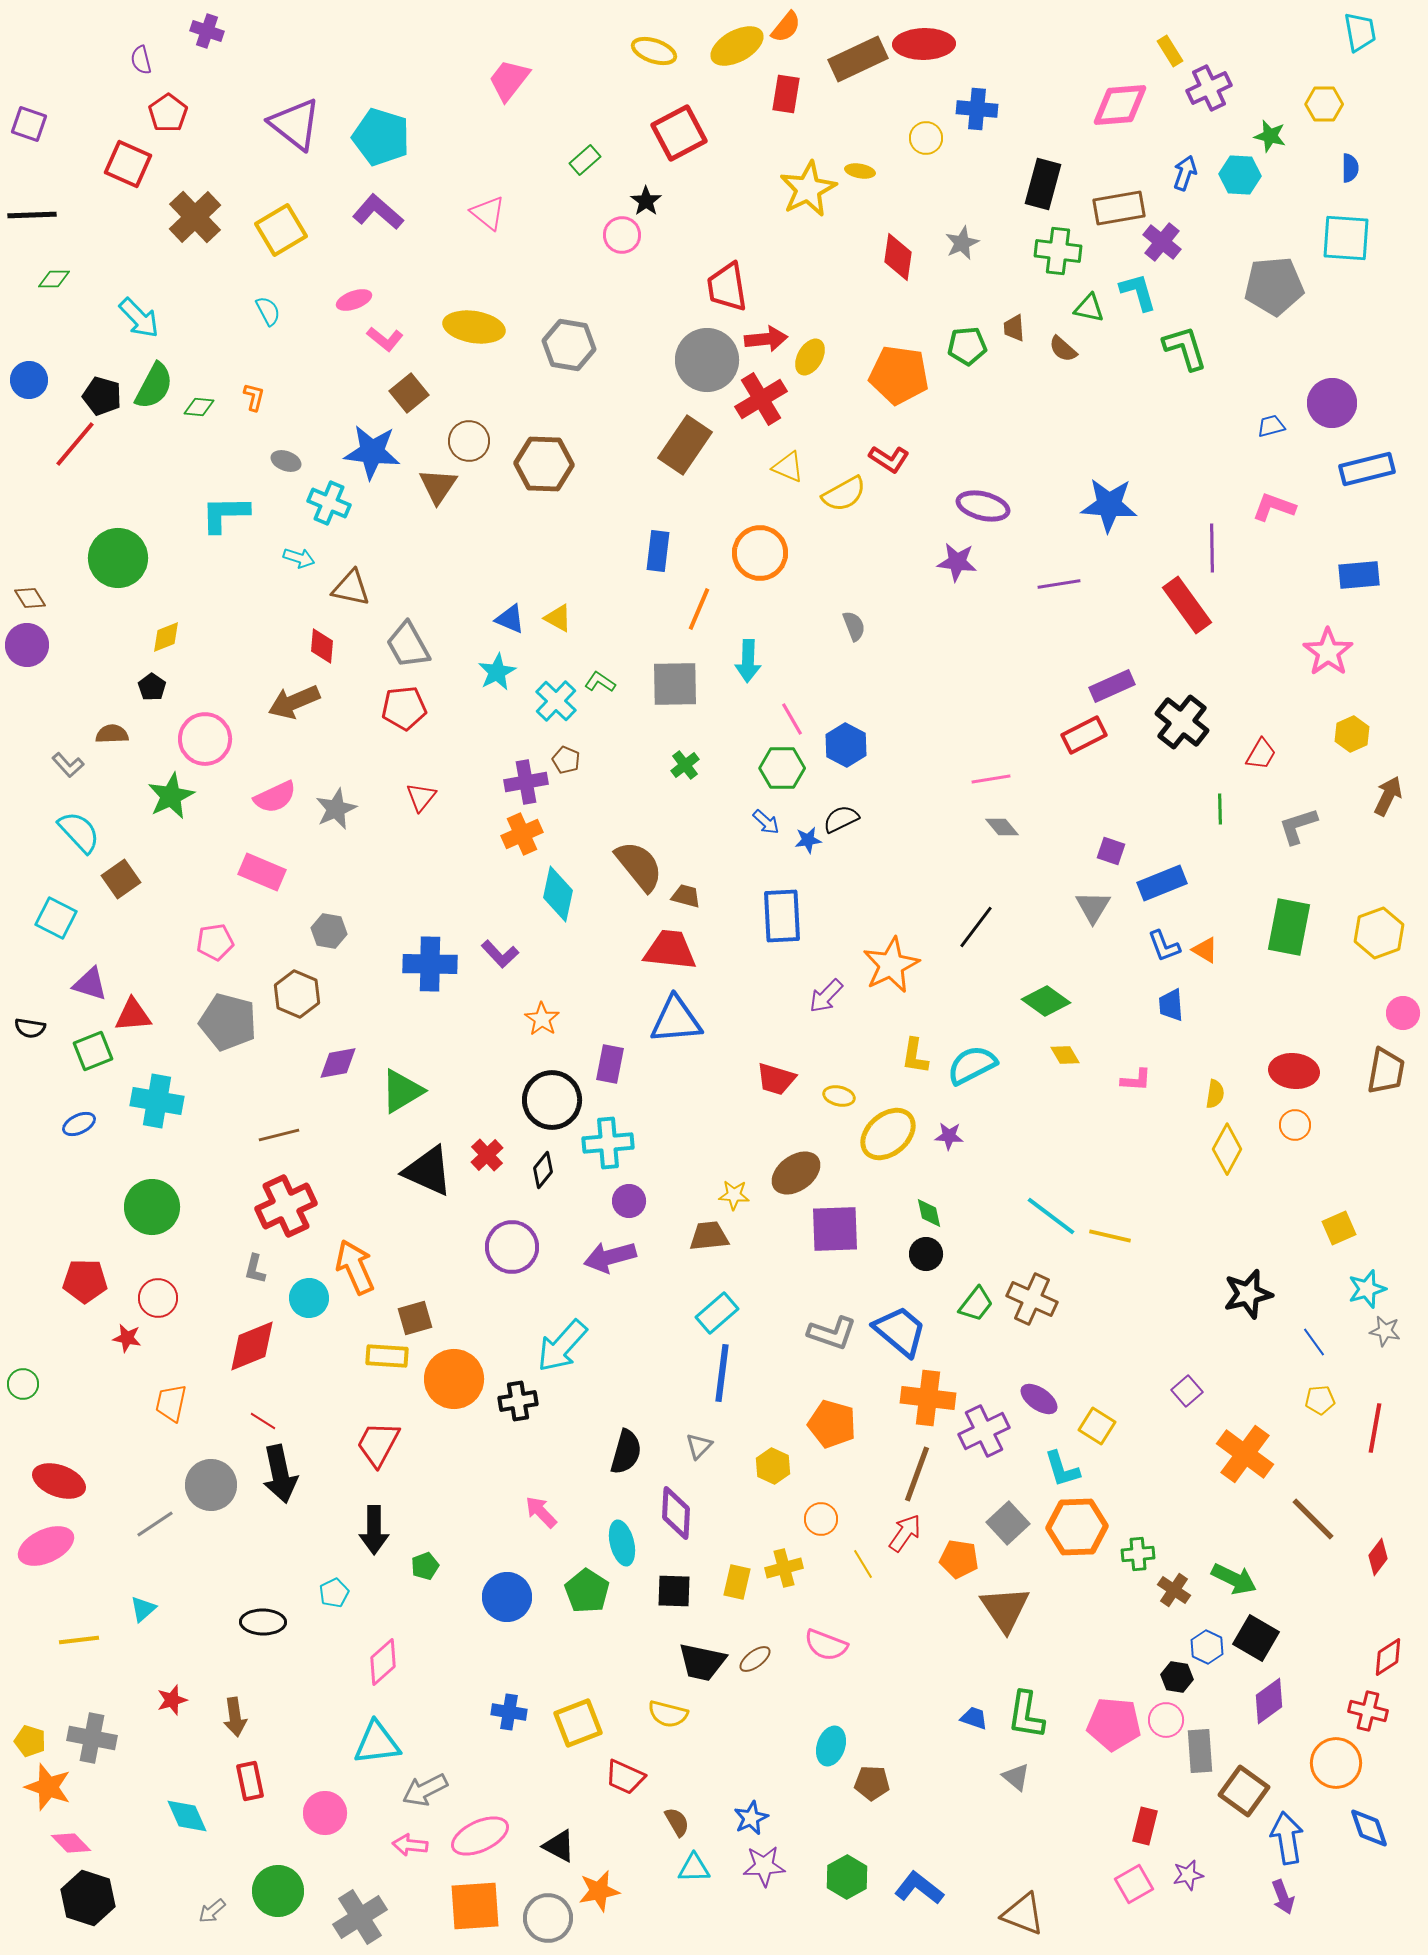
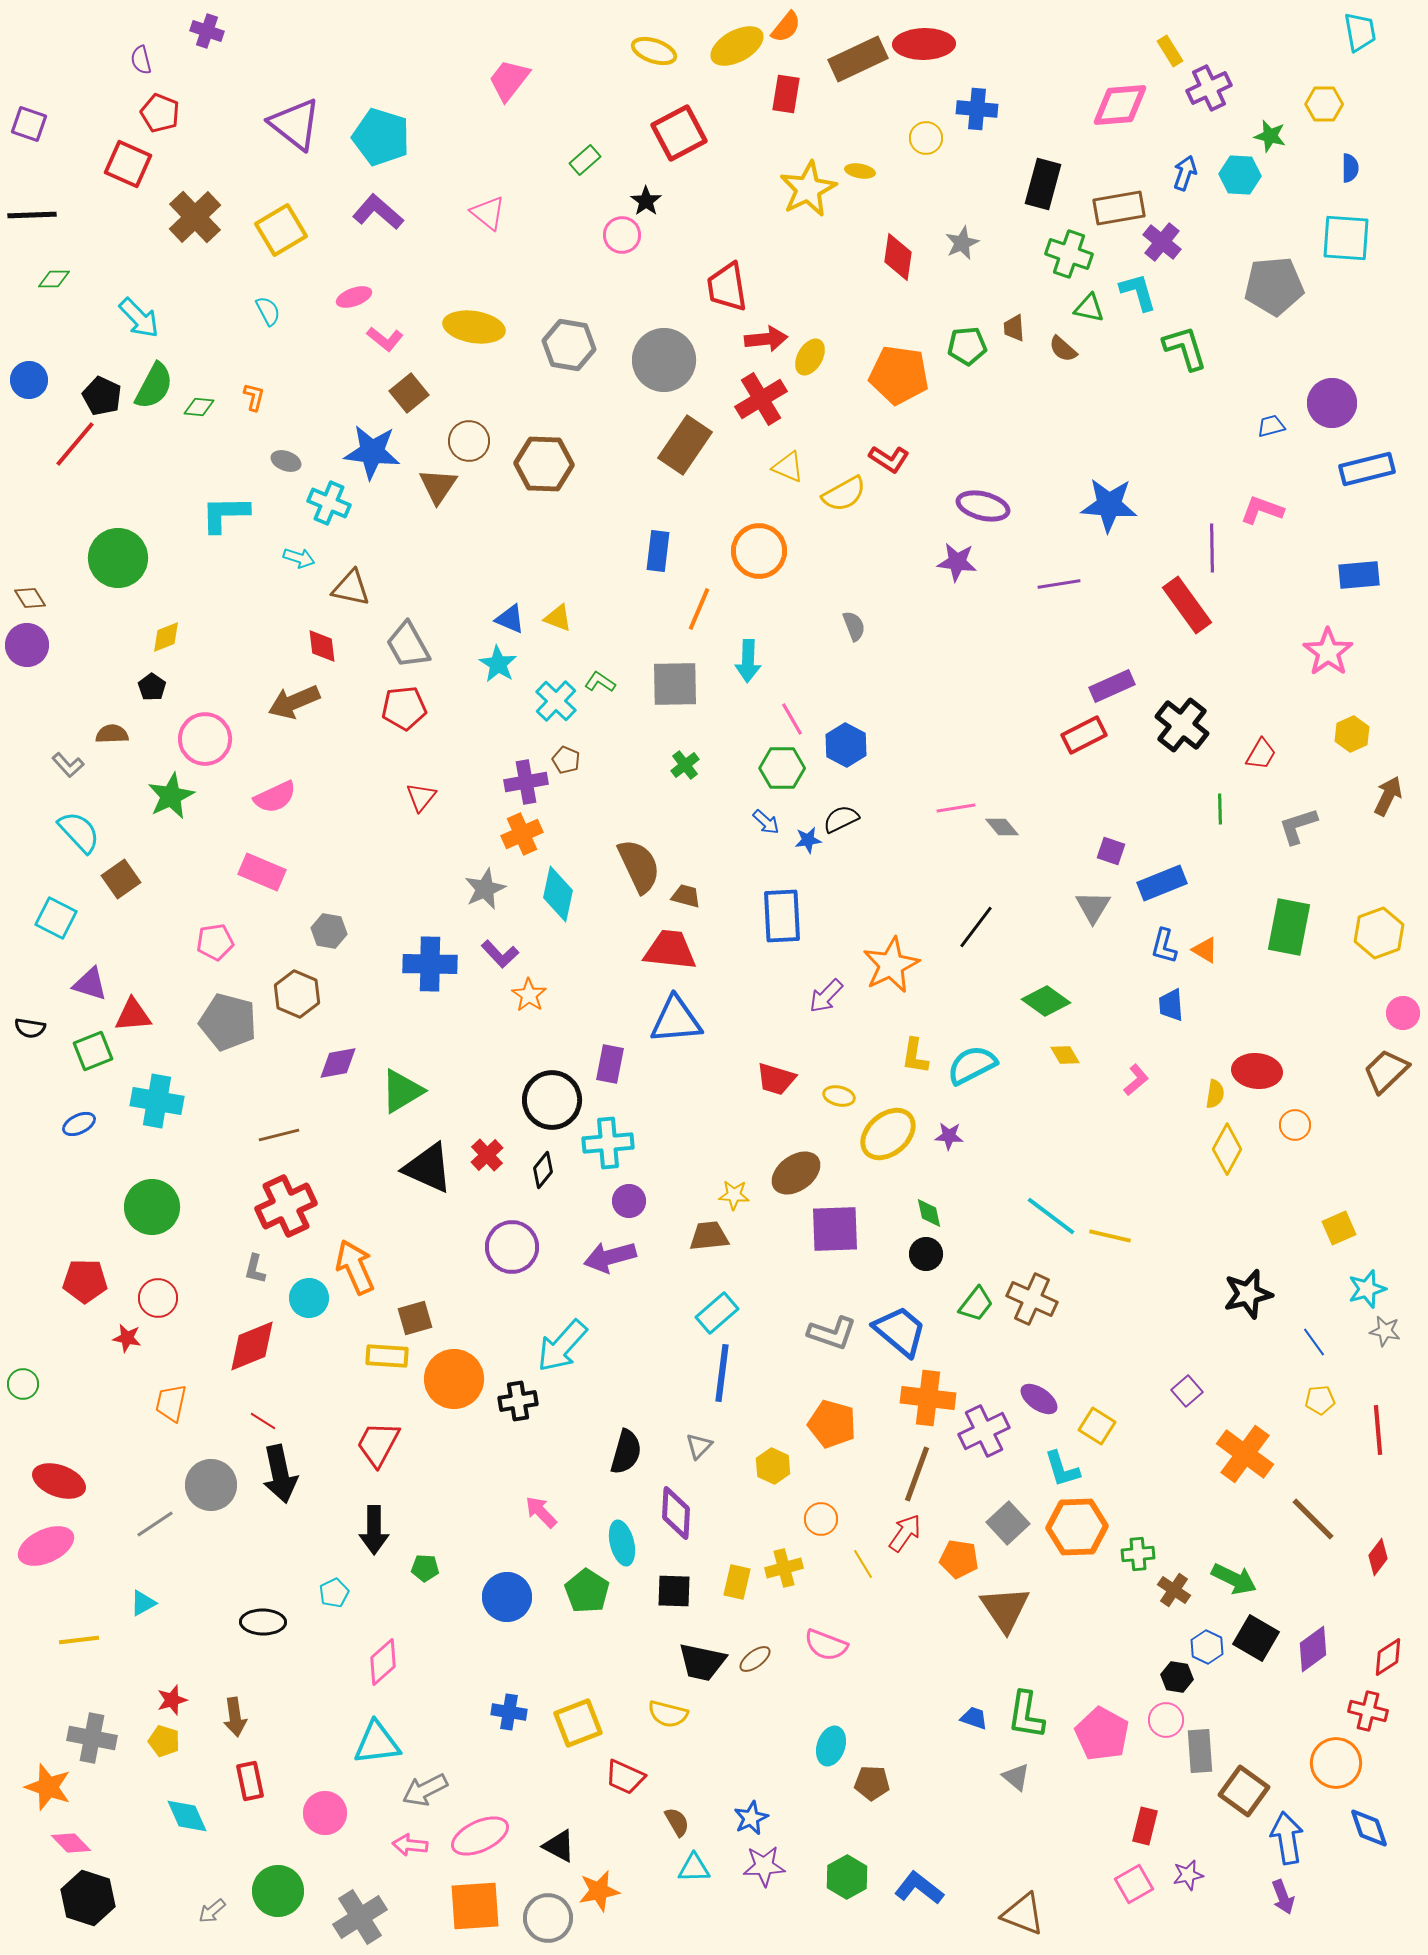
red pentagon at (168, 113): moved 8 px left; rotated 15 degrees counterclockwise
green cross at (1058, 251): moved 11 px right, 3 px down; rotated 12 degrees clockwise
pink ellipse at (354, 300): moved 3 px up
gray circle at (707, 360): moved 43 px left
black pentagon at (102, 396): rotated 9 degrees clockwise
pink L-shape at (1274, 507): moved 12 px left, 3 px down
orange circle at (760, 553): moved 1 px left, 2 px up
yellow triangle at (558, 618): rotated 8 degrees counterclockwise
red diamond at (322, 646): rotated 12 degrees counterclockwise
cyan star at (497, 672): moved 1 px right, 8 px up; rotated 12 degrees counterclockwise
black cross at (1182, 722): moved 3 px down
pink line at (991, 779): moved 35 px left, 29 px down
gray star at (336, 809): moved 149 px right, 80 px down
brown semicircle at (639, 866): rotated 14 degrees clockwise
blue L-shape at (1164, 946): rotated 36 degrees clockwise
orange star at (542, 1019): moved 13 px left, 24 px up
red ellipse at (1294, 1071): moved 37 px left
brown trapezoid at (1386, 1071): rotated 144 degrees counterclockwise
pink L-shape at (1136, 1080): rotated 44 degrees counterclockwise
black triangle at (428, 1171): moved 3 px up
red line at (1375, 1428): moved 3 px right, 2 px down; rotated 15 degrees counterclockwise
green pentagon at (425, 1566): moved 2 px down; rotated 24 degrees clockwise
cyan triangle at (143, 1609): moved 6 px up; rotated 12 degrees clockwise
purple diamond at (1269, 1701): moved 44 px right, 52 px up
pink pentagon at (1114, 1724): moved 12 px left, 10 px down; rotated 24 degrees clockwise
yellow pentagon at (30, 1741): moved 134 px right
